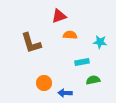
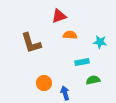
blue arrow: rotated 72 degrees clockwise
